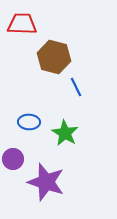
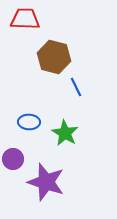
red trapezoid: moved 3 px right, 5 px up
